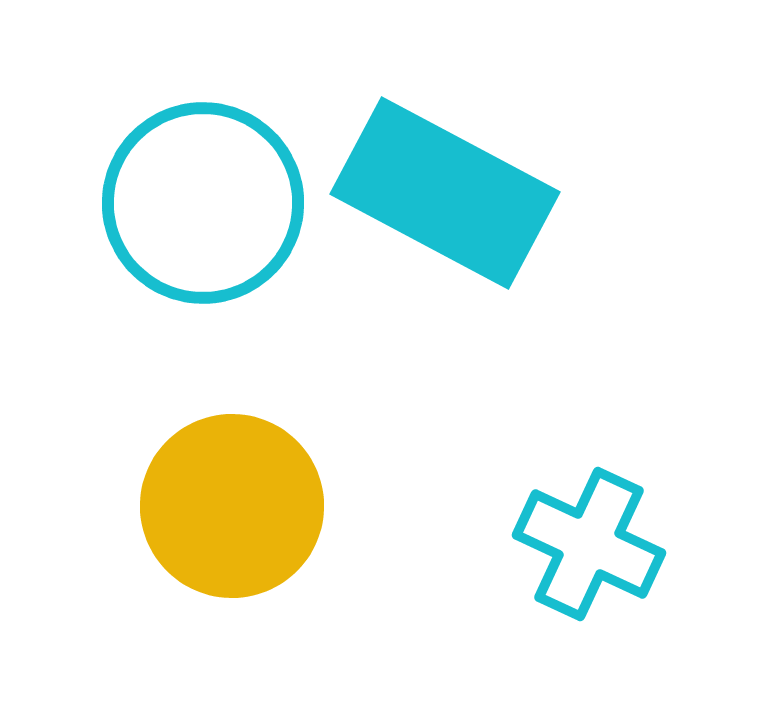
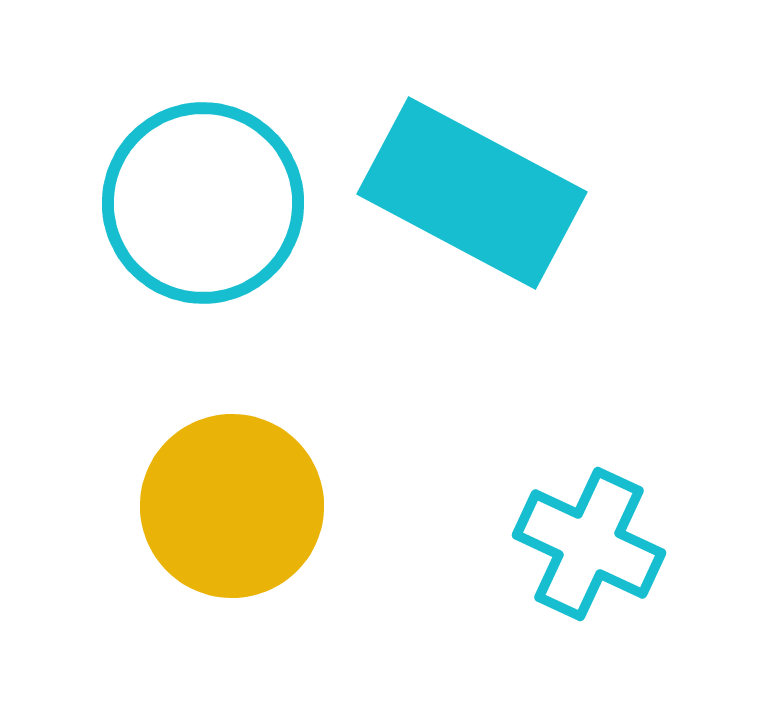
cyan rectangle: moved 27 px right
